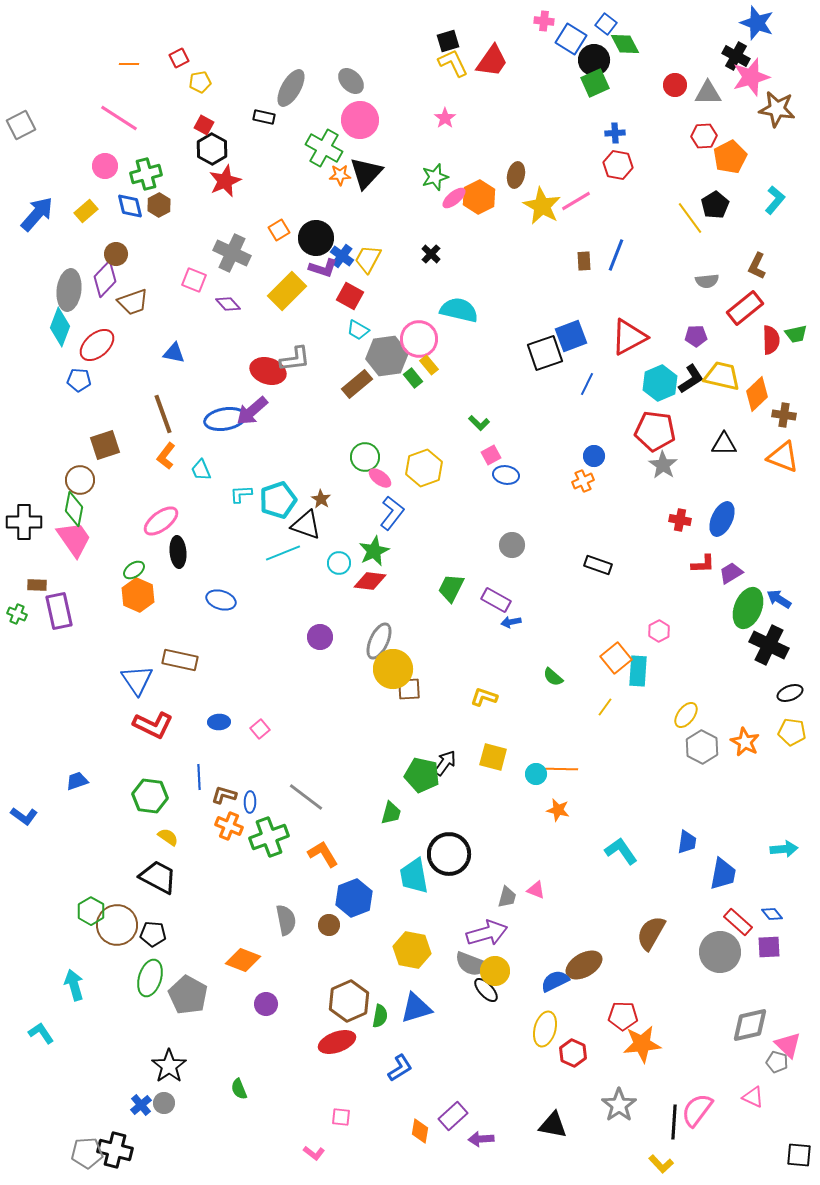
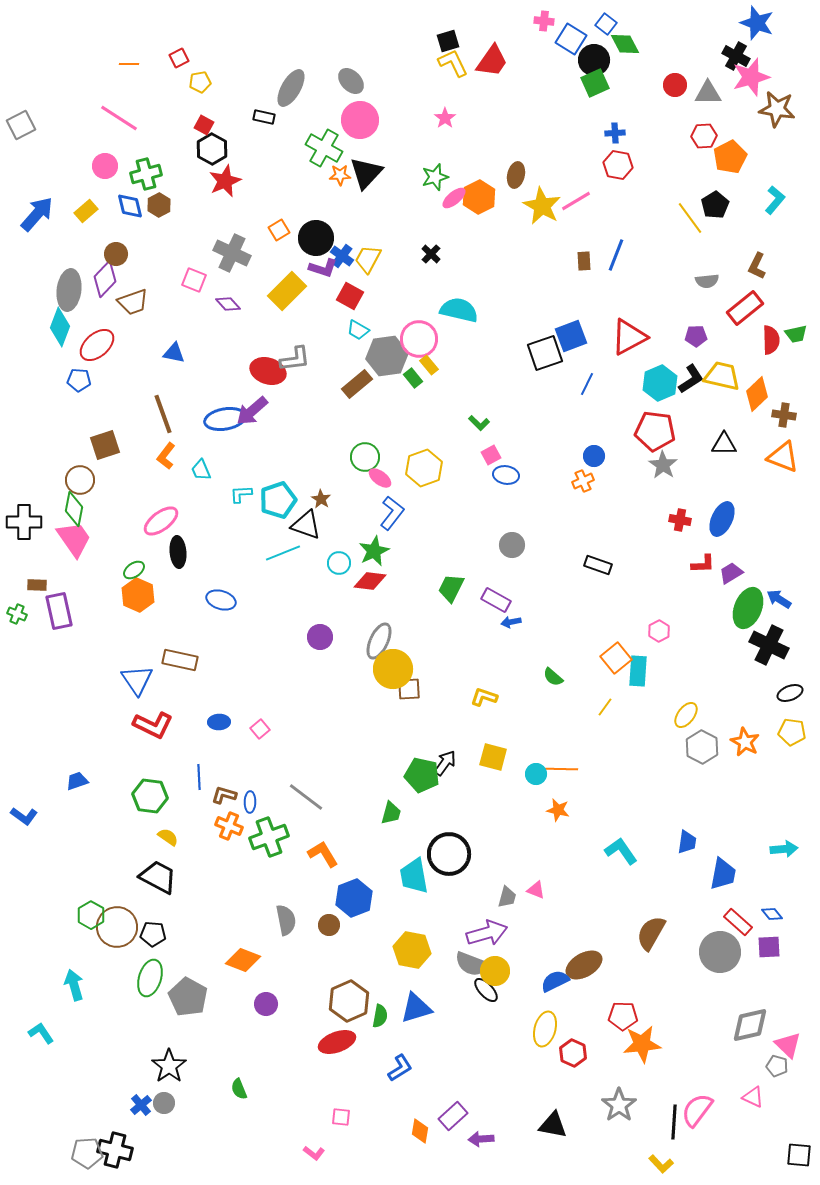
green hexagon at (91, 911): moved 4 px down
brown circle at (117, 925): moved 2 px down
gray pentagon at (188, 995): moved 2 px down
gray pentagon at (777, 1062): moved 4 px down
